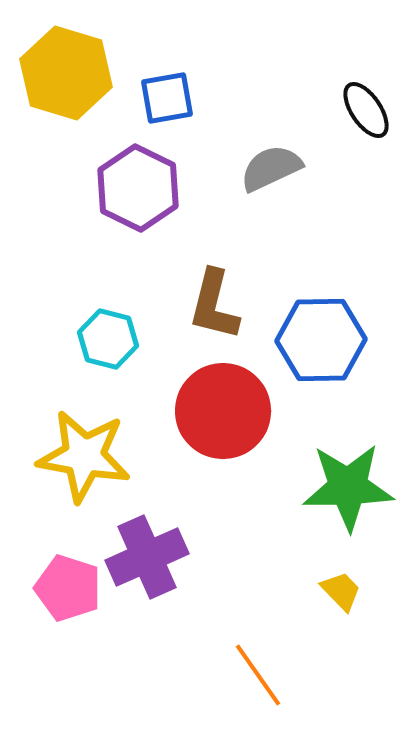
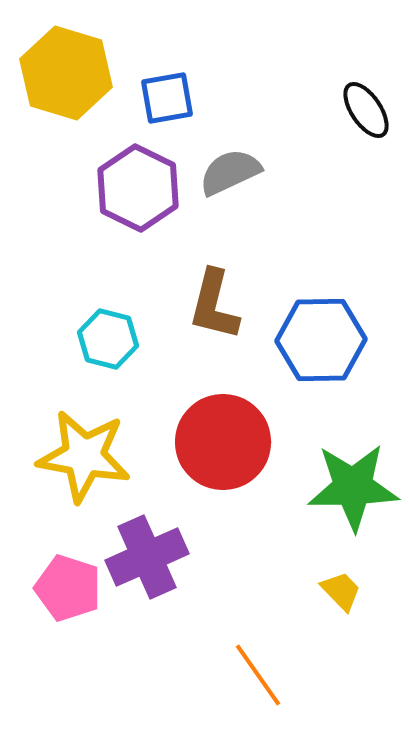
gray semicircle: moved 41 px left, 4 px down
red circle: moved 31 px down
green star: moved 5 px right
